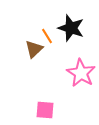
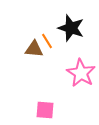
orange line: moved 5 px down
brown triangle: rotated 48 degrees clockwise
